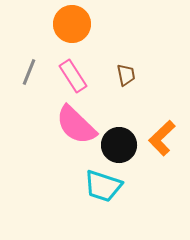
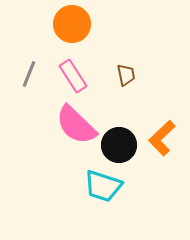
gray line: moved 2 px down
